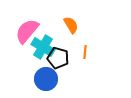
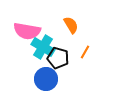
pink semicircle: rotated 120 degrees counterclockwise
orange line: rotated 24 degrees clockwise
